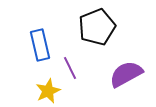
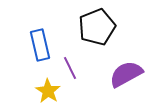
yellow star: rotated 15 degrees counterclockwise
